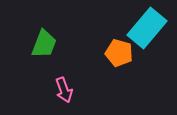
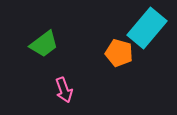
green trapezoid: rotated 32 degrees clockwise
